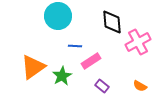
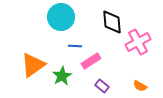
cyan circle: moved 3 px right, 1 px down
orange triangle: moved 2 px up
